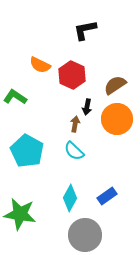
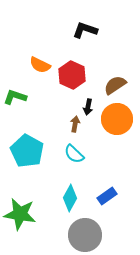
black L-shape: rotated 30 degrees clockwise
green L-shape: rotated 15 degrees counterclockwise
black arrow: moved 1 px right
cyan semicircle: moved 3 px down
